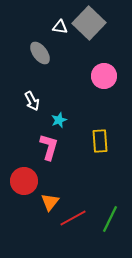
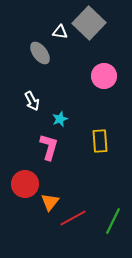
white triangle: moved 5 px down
cyan star: moved 1 px right, 1 px up
red circle: moved 1 px right, 3 px down
green line: moved 3 px right, 2 px down
